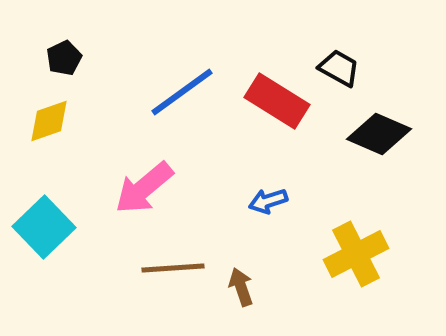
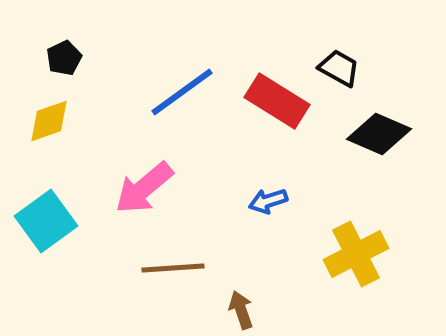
cyan square: moved 2 px right, 6 px up; rotated 8 degrees clockwise
brown arrow: moved 23 px down
